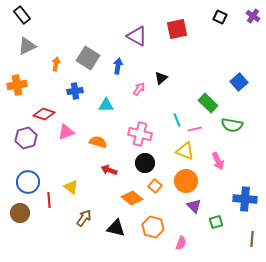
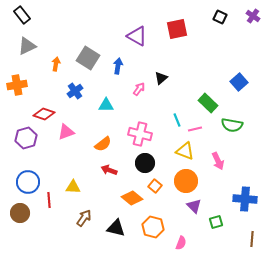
blue cross at (75, 91): rotated 28 degrees counterclockwise
orange semicircle at (98, 142): moved 5 px right, 2 px down; rotated 126 degrees clockwise
yellow triangle at (71, 187): moved 2 px right; rotated 35 degrees counterclockwise
